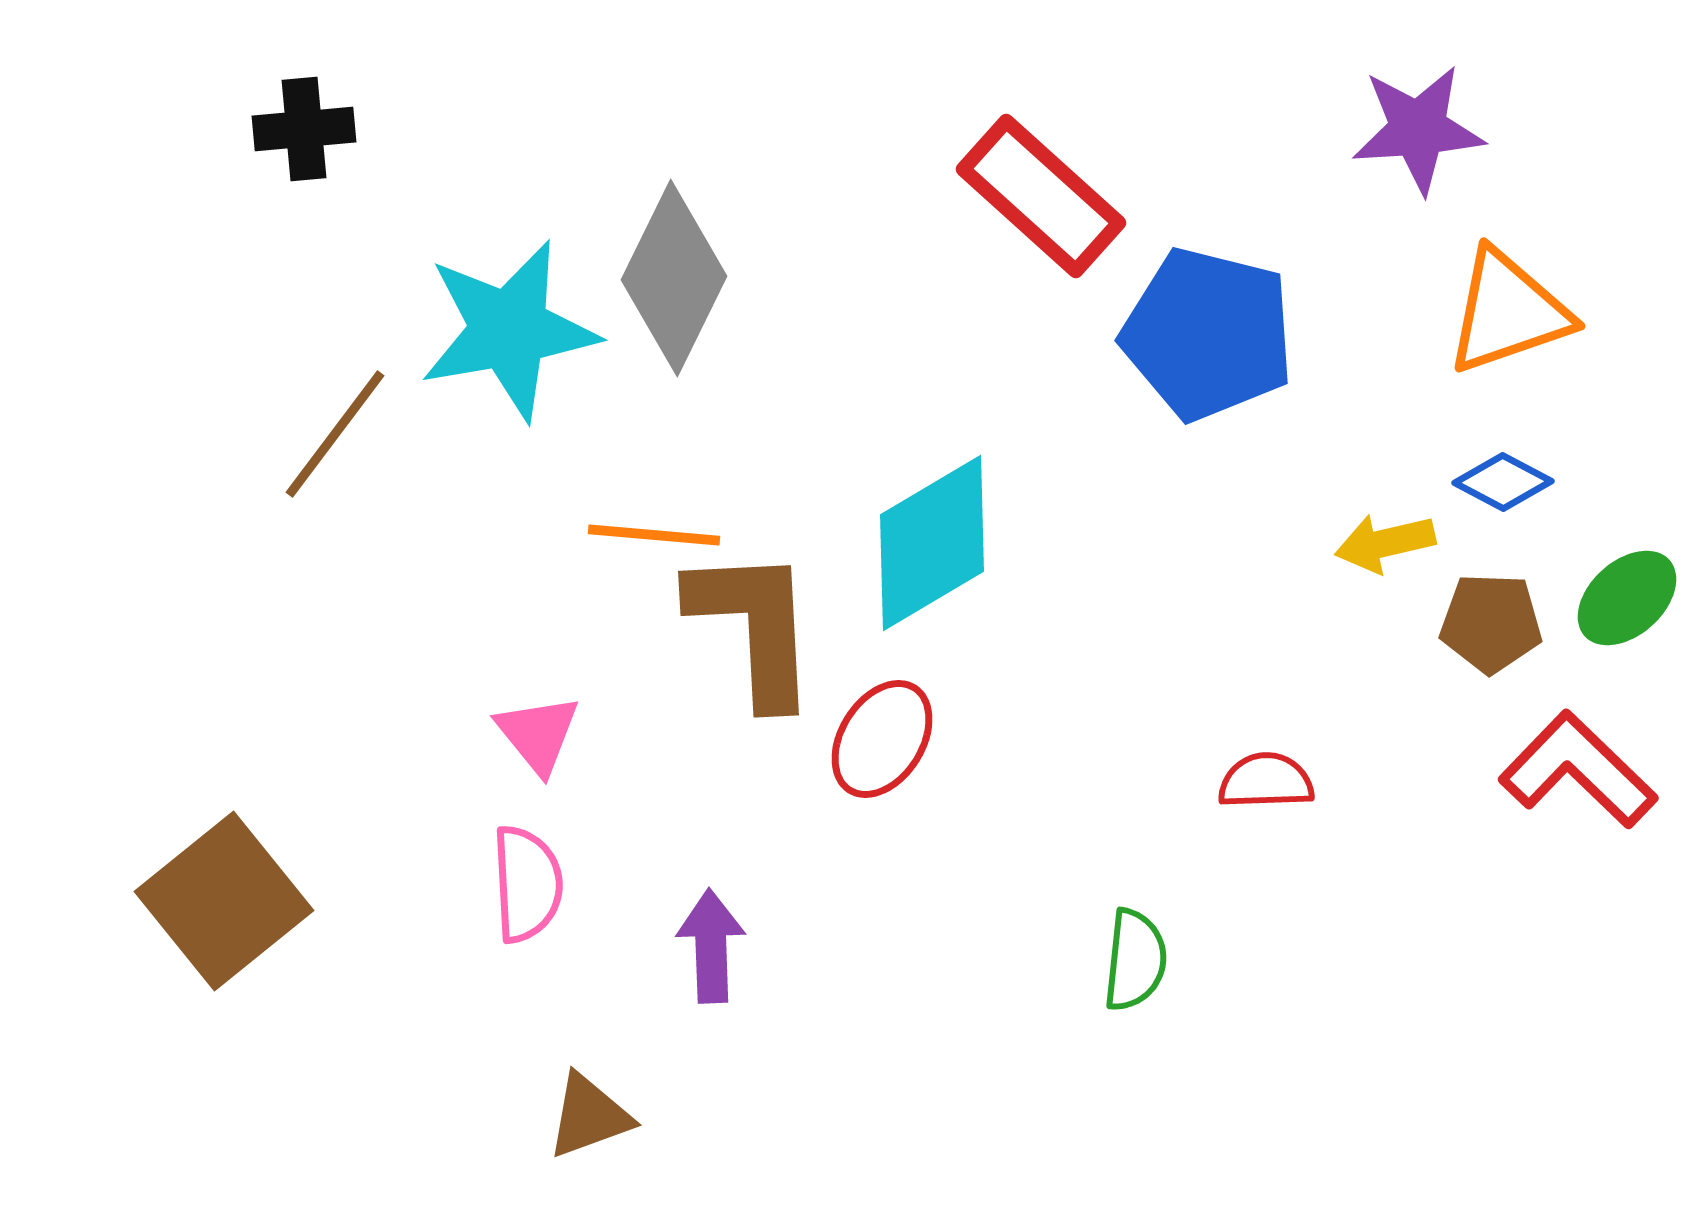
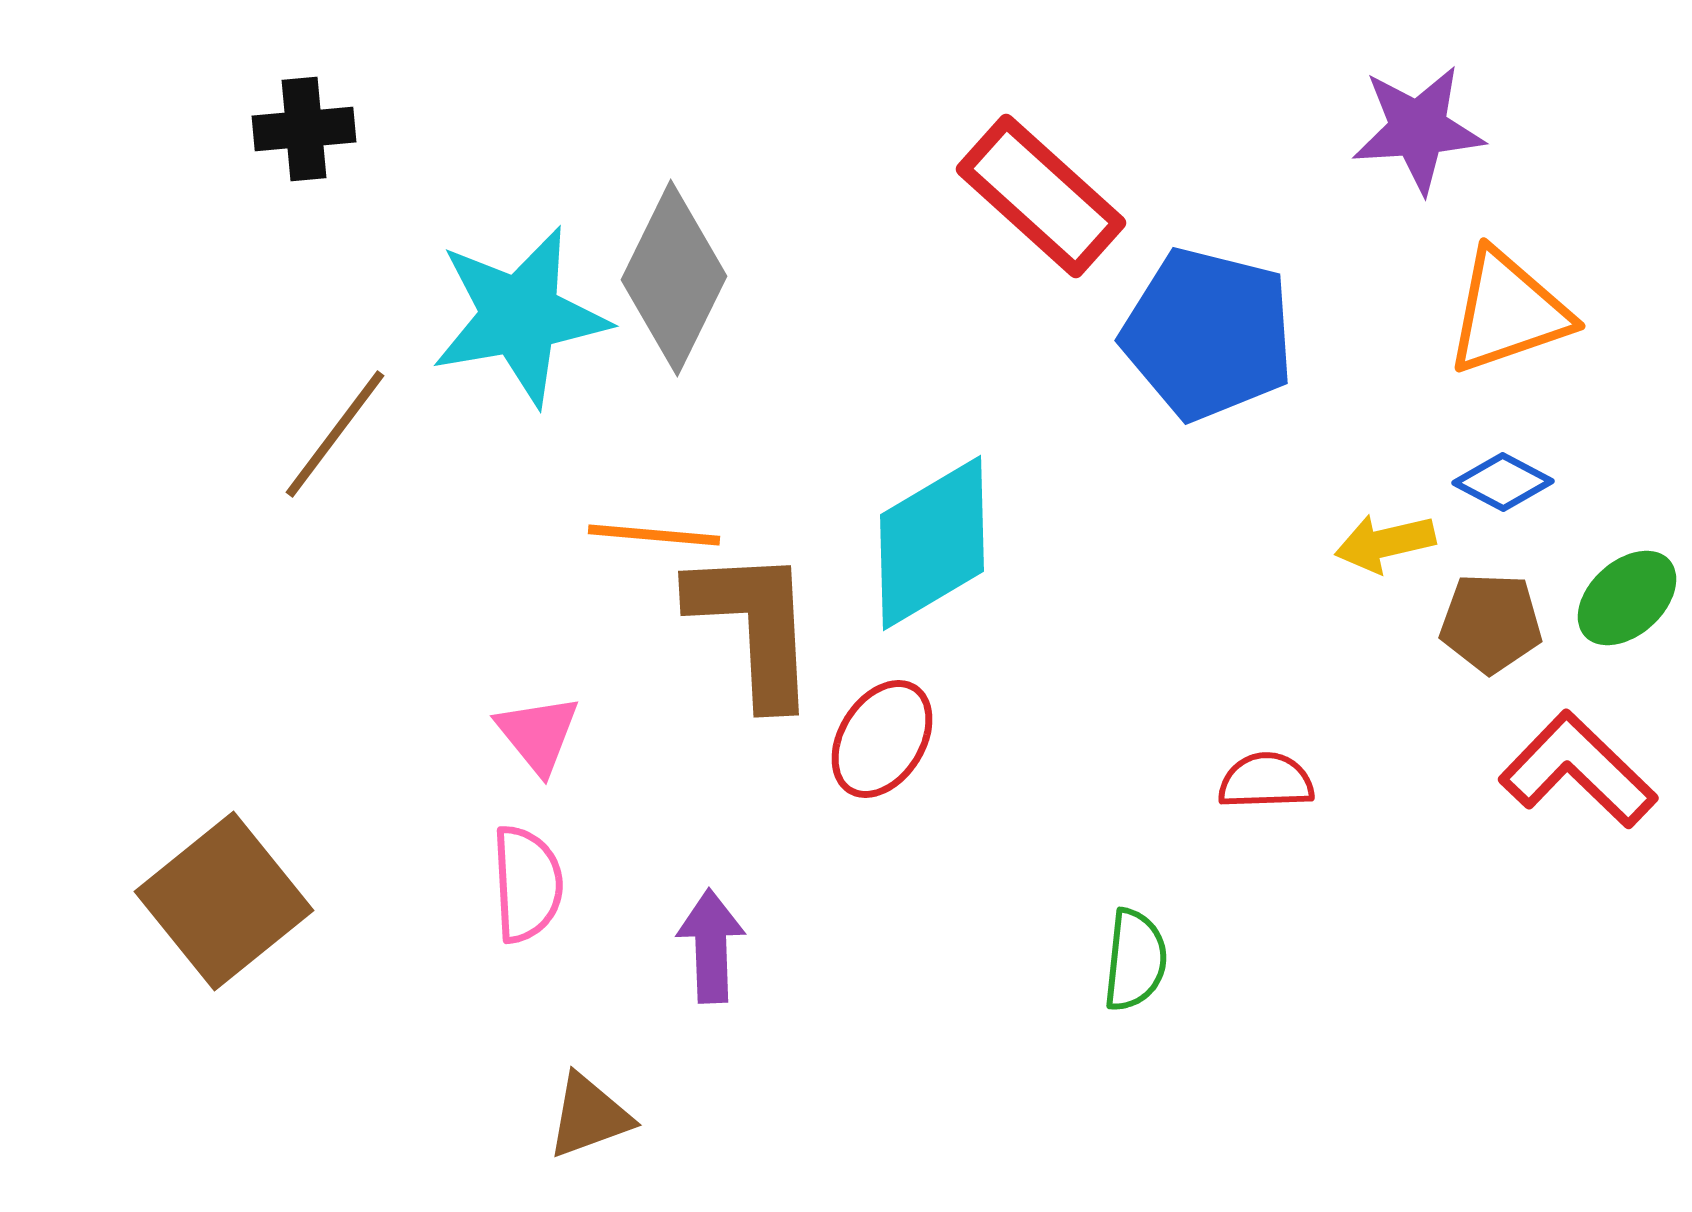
cyan star: moved 11 px right, 14 px up
